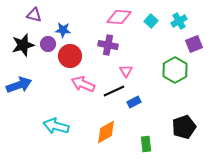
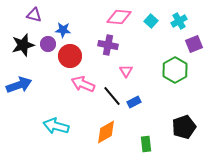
black line: moved 2 px left, 5 px down; rotated 75 degrees clockwise
